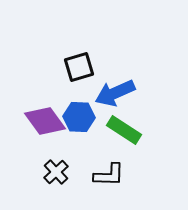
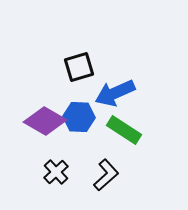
purple diamond: rotated 24 degrees counterclockwise
black L-shape: moved 3 px left; rotated 44 degrees counterclockwise
